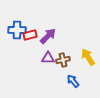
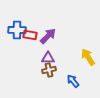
red rectangle: rotated 24 degrees clockwise
brown cross: moved 14 px left, 10 px down
